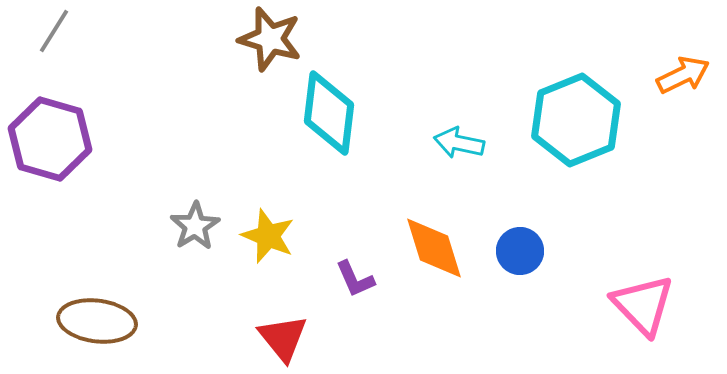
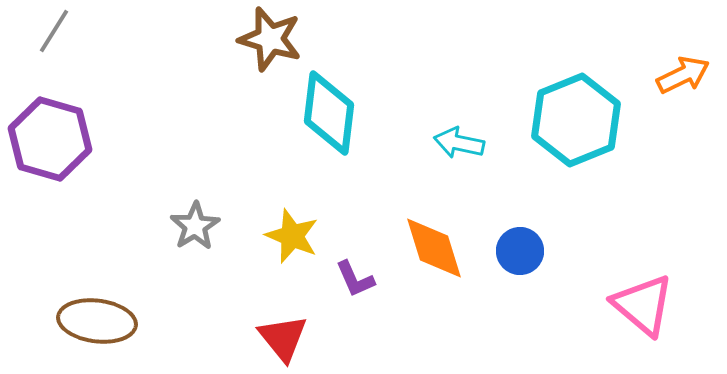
yellow star: moved 24 px right
pink triangle: rotated 6 degrees counterclockwise
